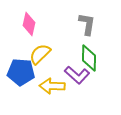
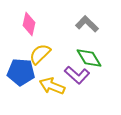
gray L-shape: rotated 55 degrees counterclockwise
green diamond: rotated 32 degrees counterclockwise
yellow arrow: rotated 20 degrees clockwise
